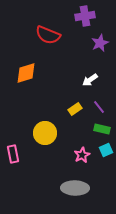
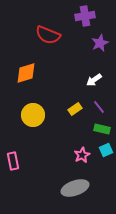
white arrow: moved 4 px right
yellow circle: moved 12 px left, 18 px up
pink rectangle: moved 7 px down
gray ellipse: rotated 20 degrees counterclockwise
